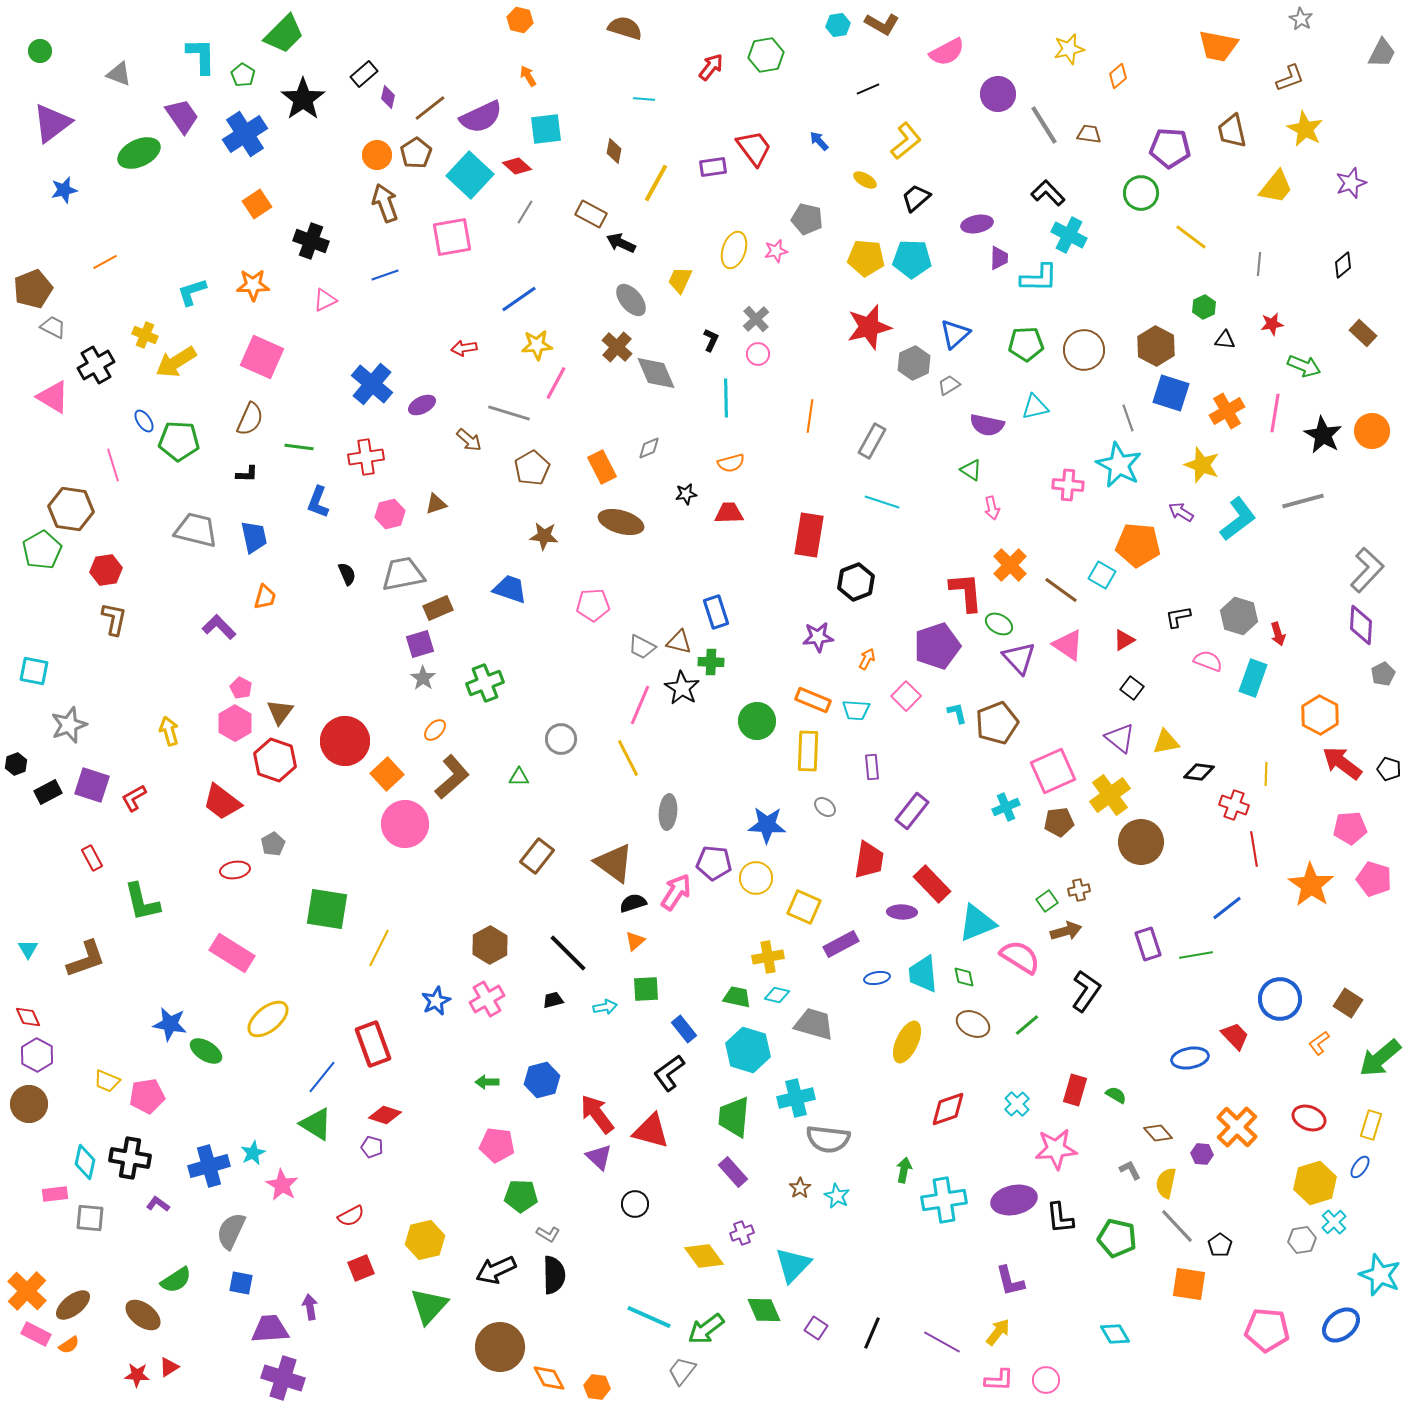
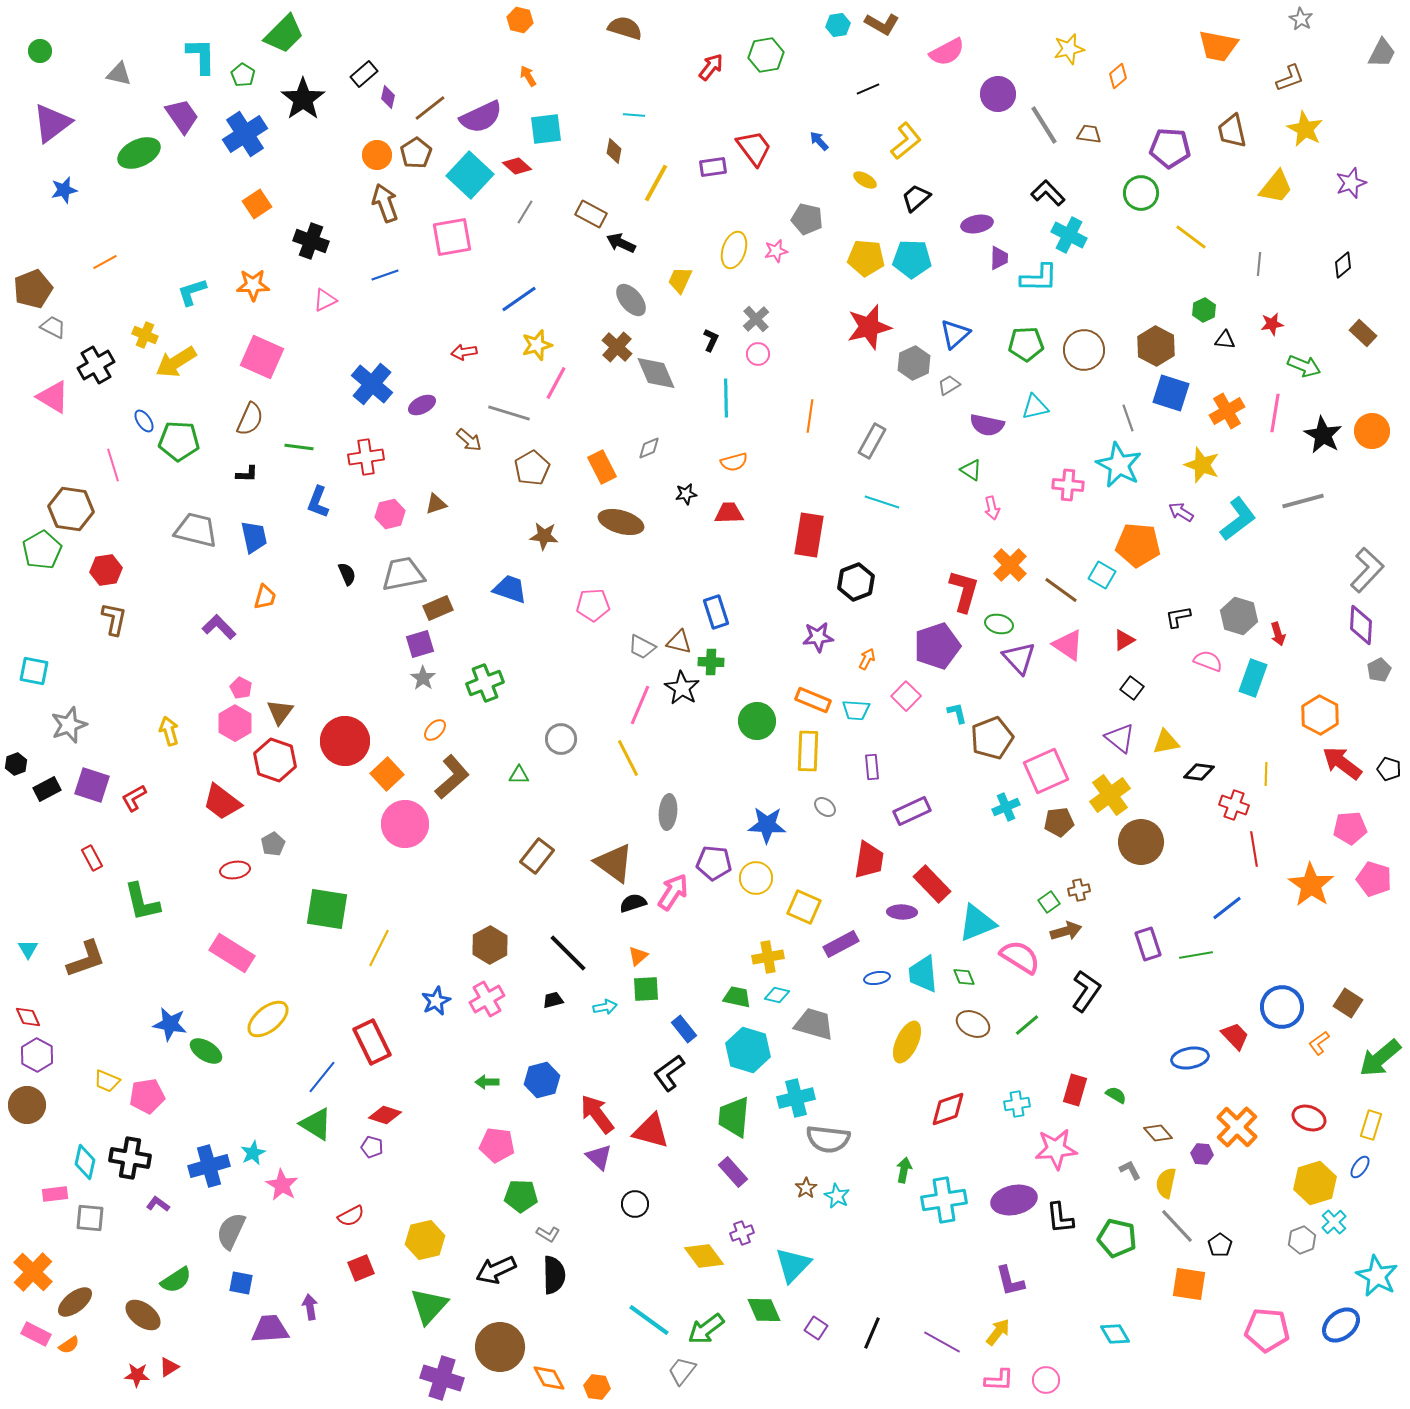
gray triangle at (119, 74): rotated 8 degrees counterclockwise
cyan line at (644, 99): moved 10 px left, 16 px down
green hexagon at (1204, 307): moved 3 px down
yellow star at (537, 345): rotated 12 degrees counterclockwise
red arrow at (464, 348): moved 4 px down
orange semicircle at (731, 463): moved 3 px right, 1 px up
red L-shape at (966, 592): moved 2 px left, 1 px up; rotated 21 degrees clockwise
green ellipse at (999, 624): rotated 16 degrees counterclockwise
gray pentagon at (1383, 674): moved 4 px left, 4 px up
brown pentagon at (997, 723): moved 5 px left, 15 px down
pink square at (1053, 771): moved 7 px left
green triangle at (519, 777): moved 2 px up
black rectangle at (48, 792): moved 1 px left, 3 px up
purple rectangle at (912, 811): rotated 27 degrees clockwise
pink arrow at (676, 892): moved 3 px left
green square at (1047, 901): moved 2 px right, 1 px down
orange triangle at (635, 941): moved 3 px right, 15 px down
green diamond at (964, 977): rotated 10 degrees counterclockwise
blue circle at (1280, 999): moved 2 px right, 8 px down
red rectangle at (373, 1044): moved 1 px left, 2 px up; rotated 6 degrees counterclockwise
brown circle at (29, 1104): moved 2 px left, 1 px down
cyan cross at (1017, 1104): rotated 35 degrees clockwise
brown star at (800, 1188): moved 6 px right
gray hexagon at (1302, 1240): rotated 12 degrees counterclockwise
cyan star at (1380, 1275): moved 3 px left, 1 px down; rotated 6 degrees clockwise
orange cross at (27, 1291): moved 6 px right, 19 px up
brown ellipse at (73, 1305): moved 2 px right, 3 px up
cyan line at (649, 1317): moved 3 px down; rotated 12 degrees clockwise
purple cross at (283, 1378): moved 159 px right
